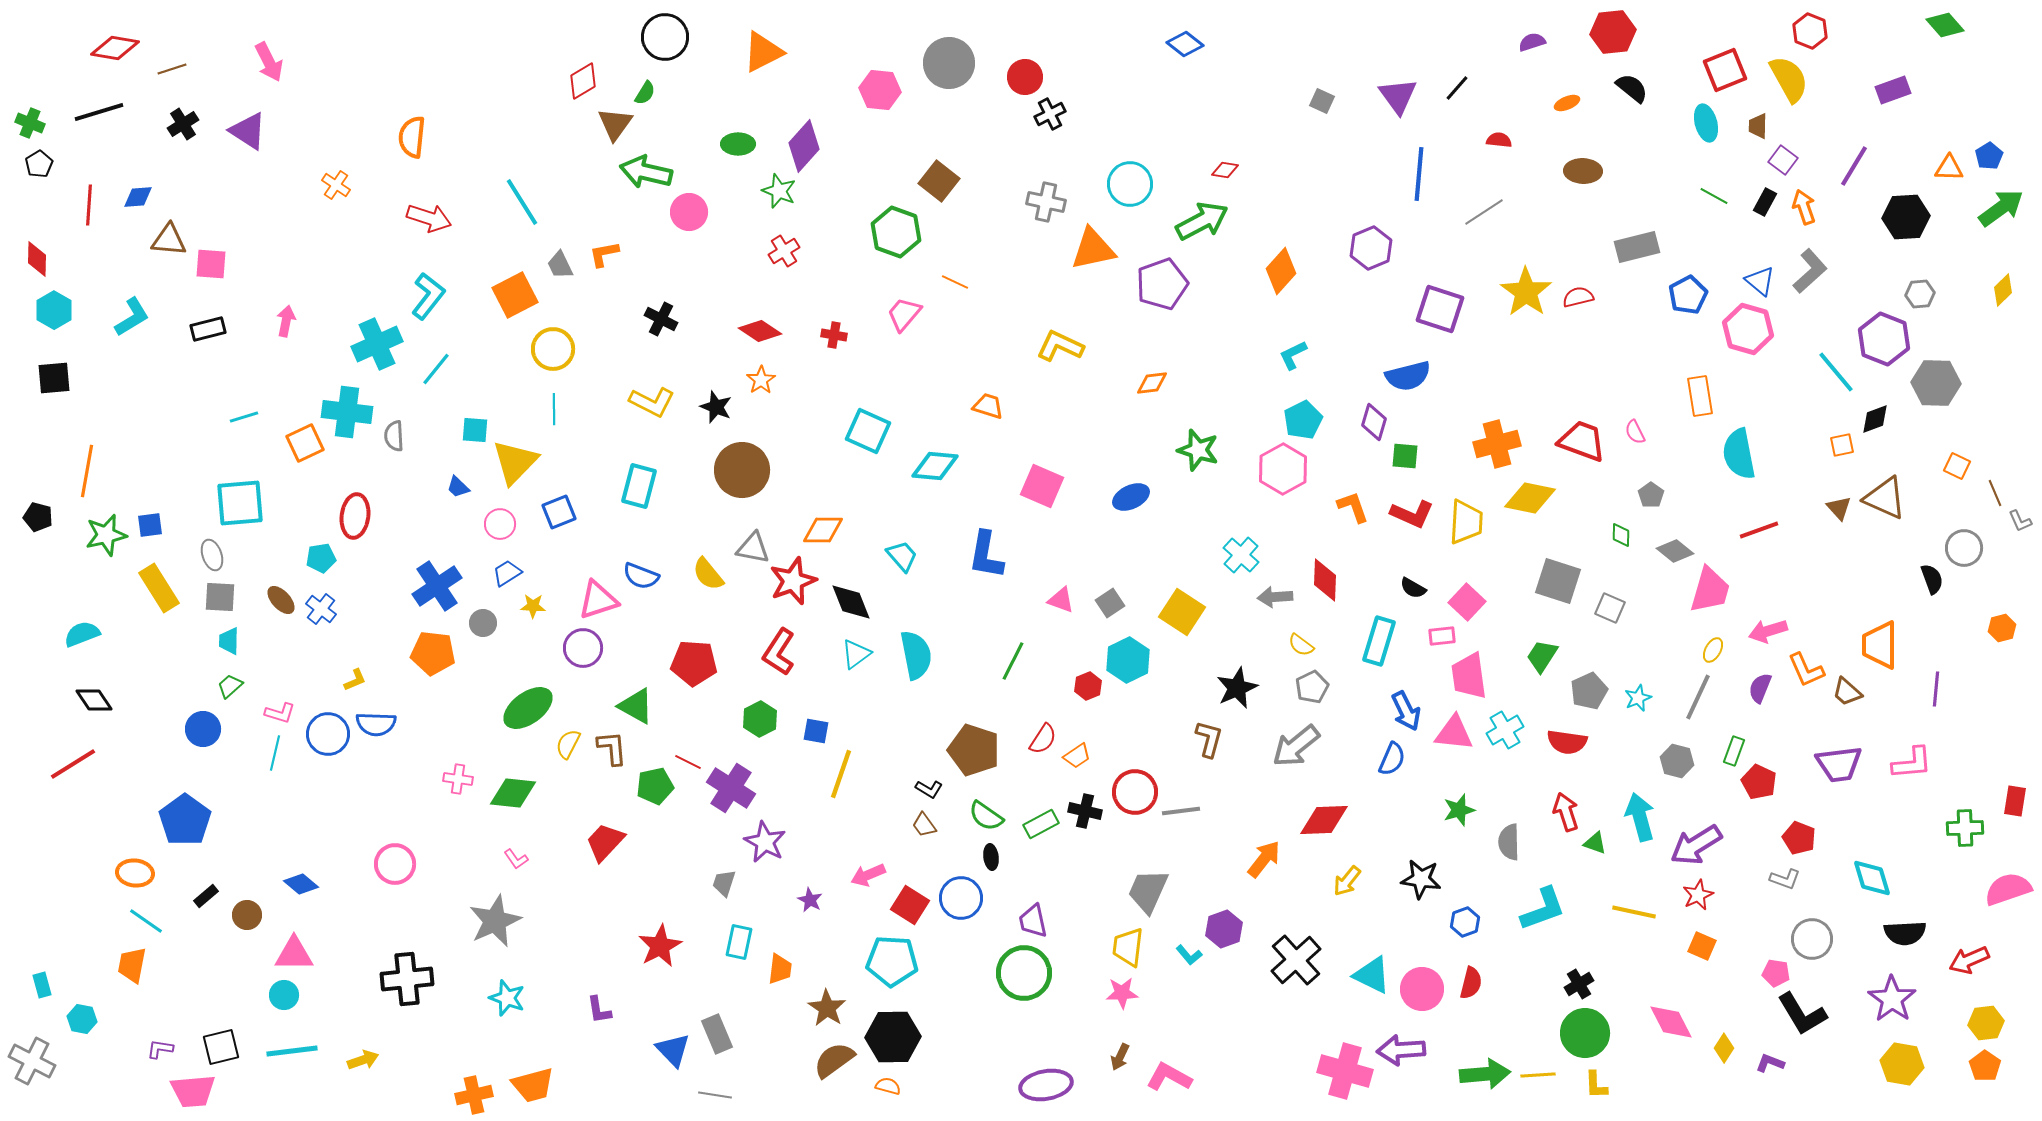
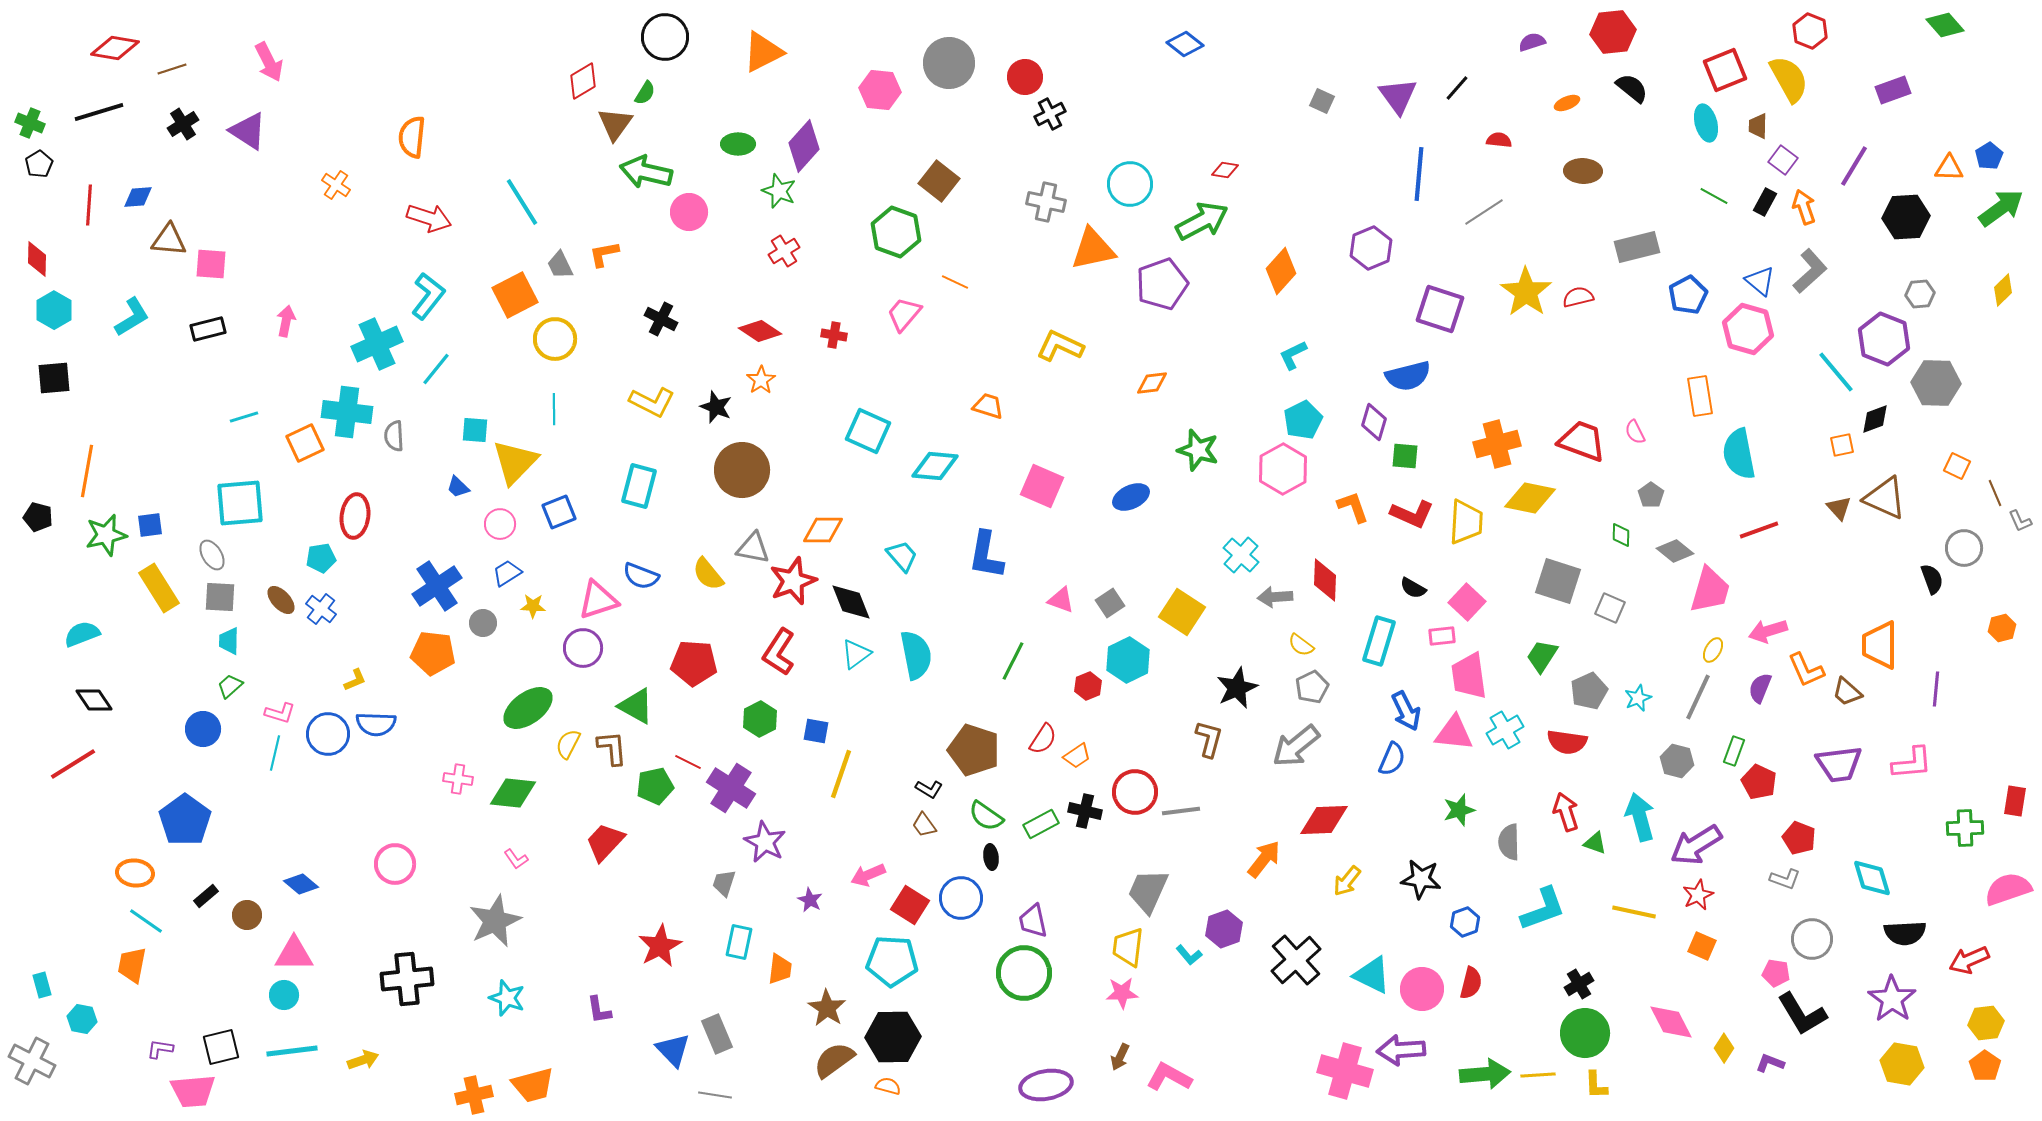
yellow circle at (553, 349): moved 2 px right, 10 px up
gray ellipse at (212, 555): rotated 12 degrees counterclockwise
